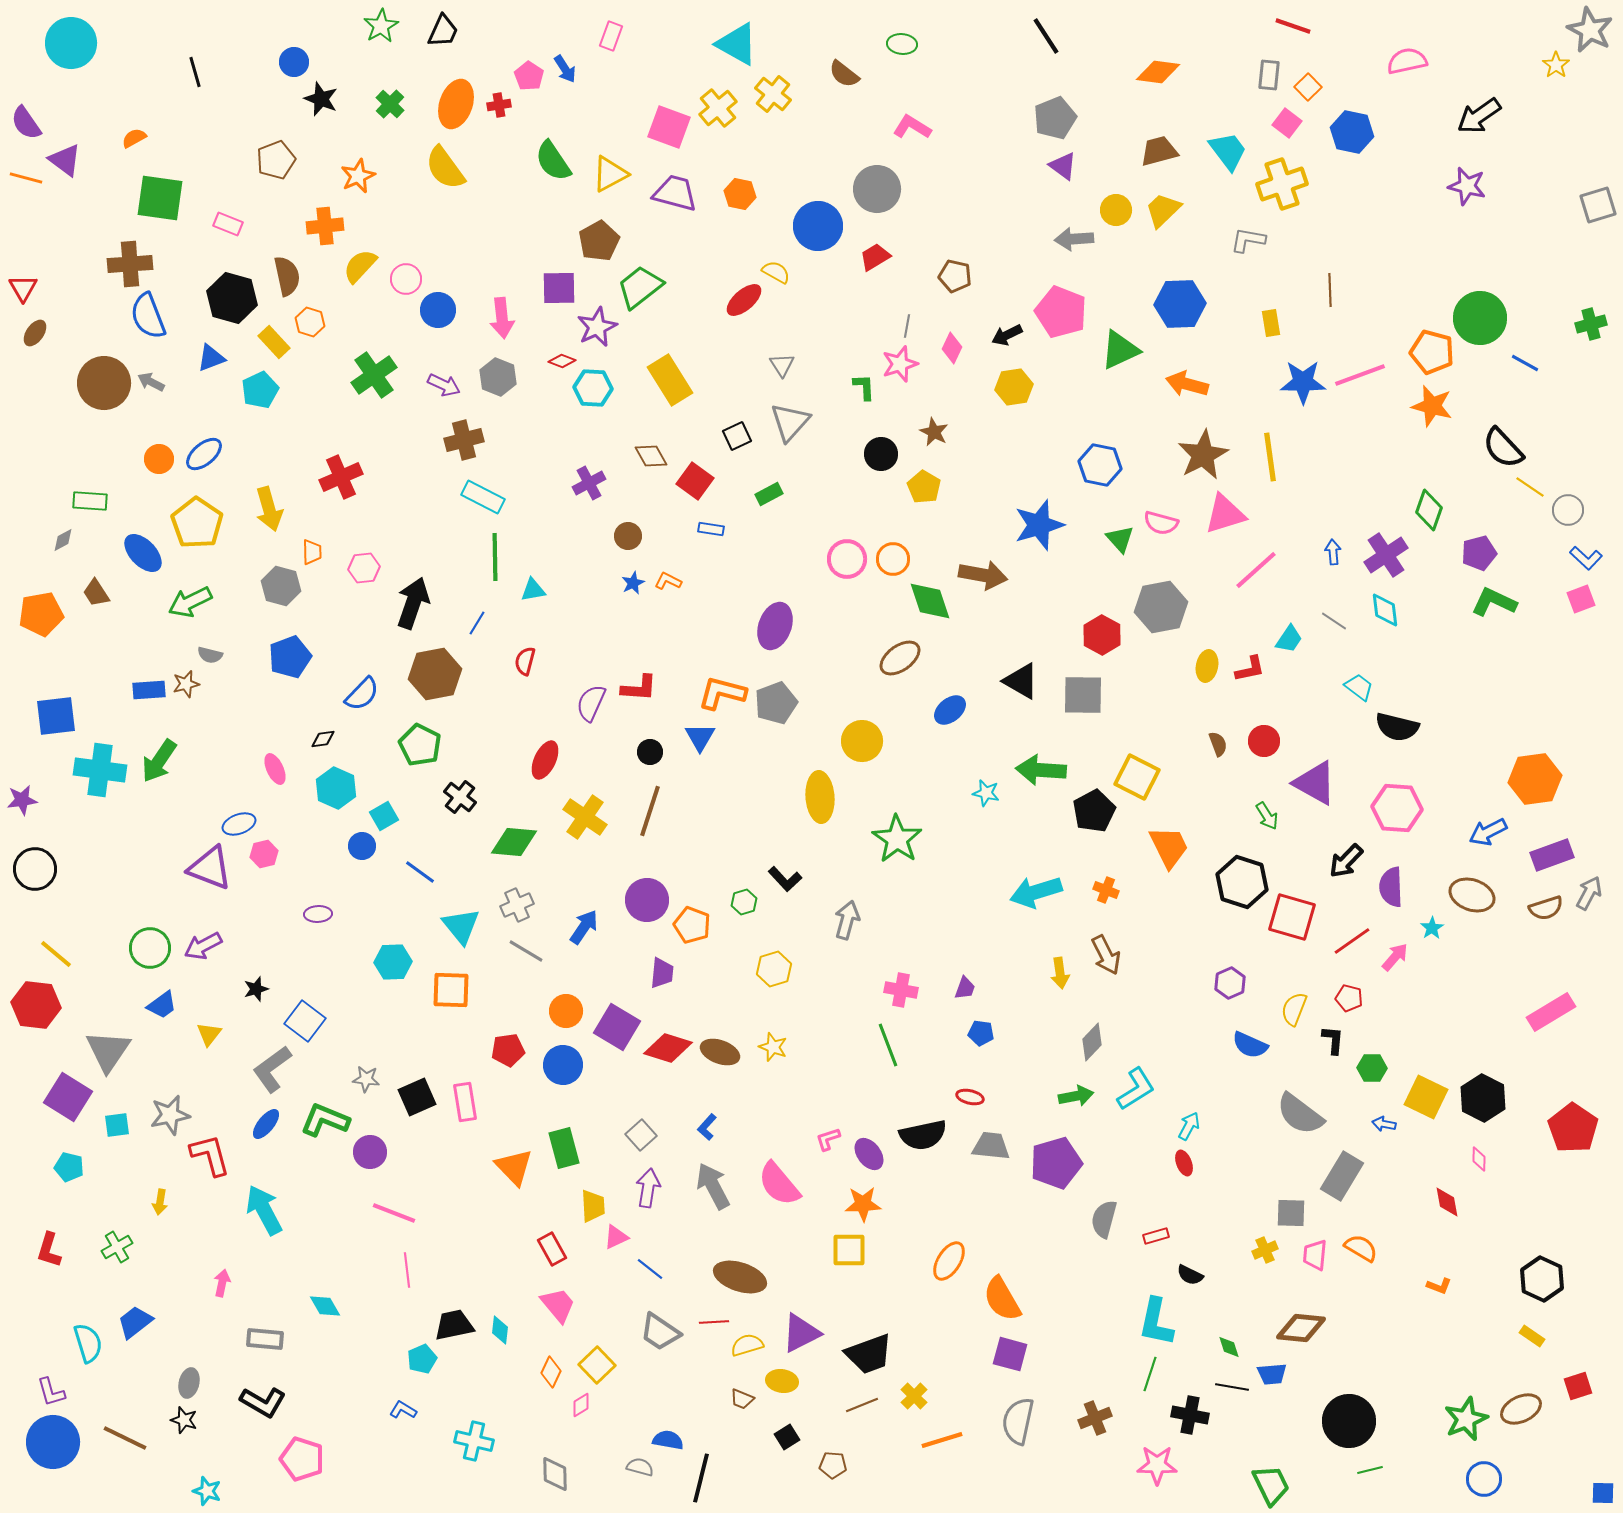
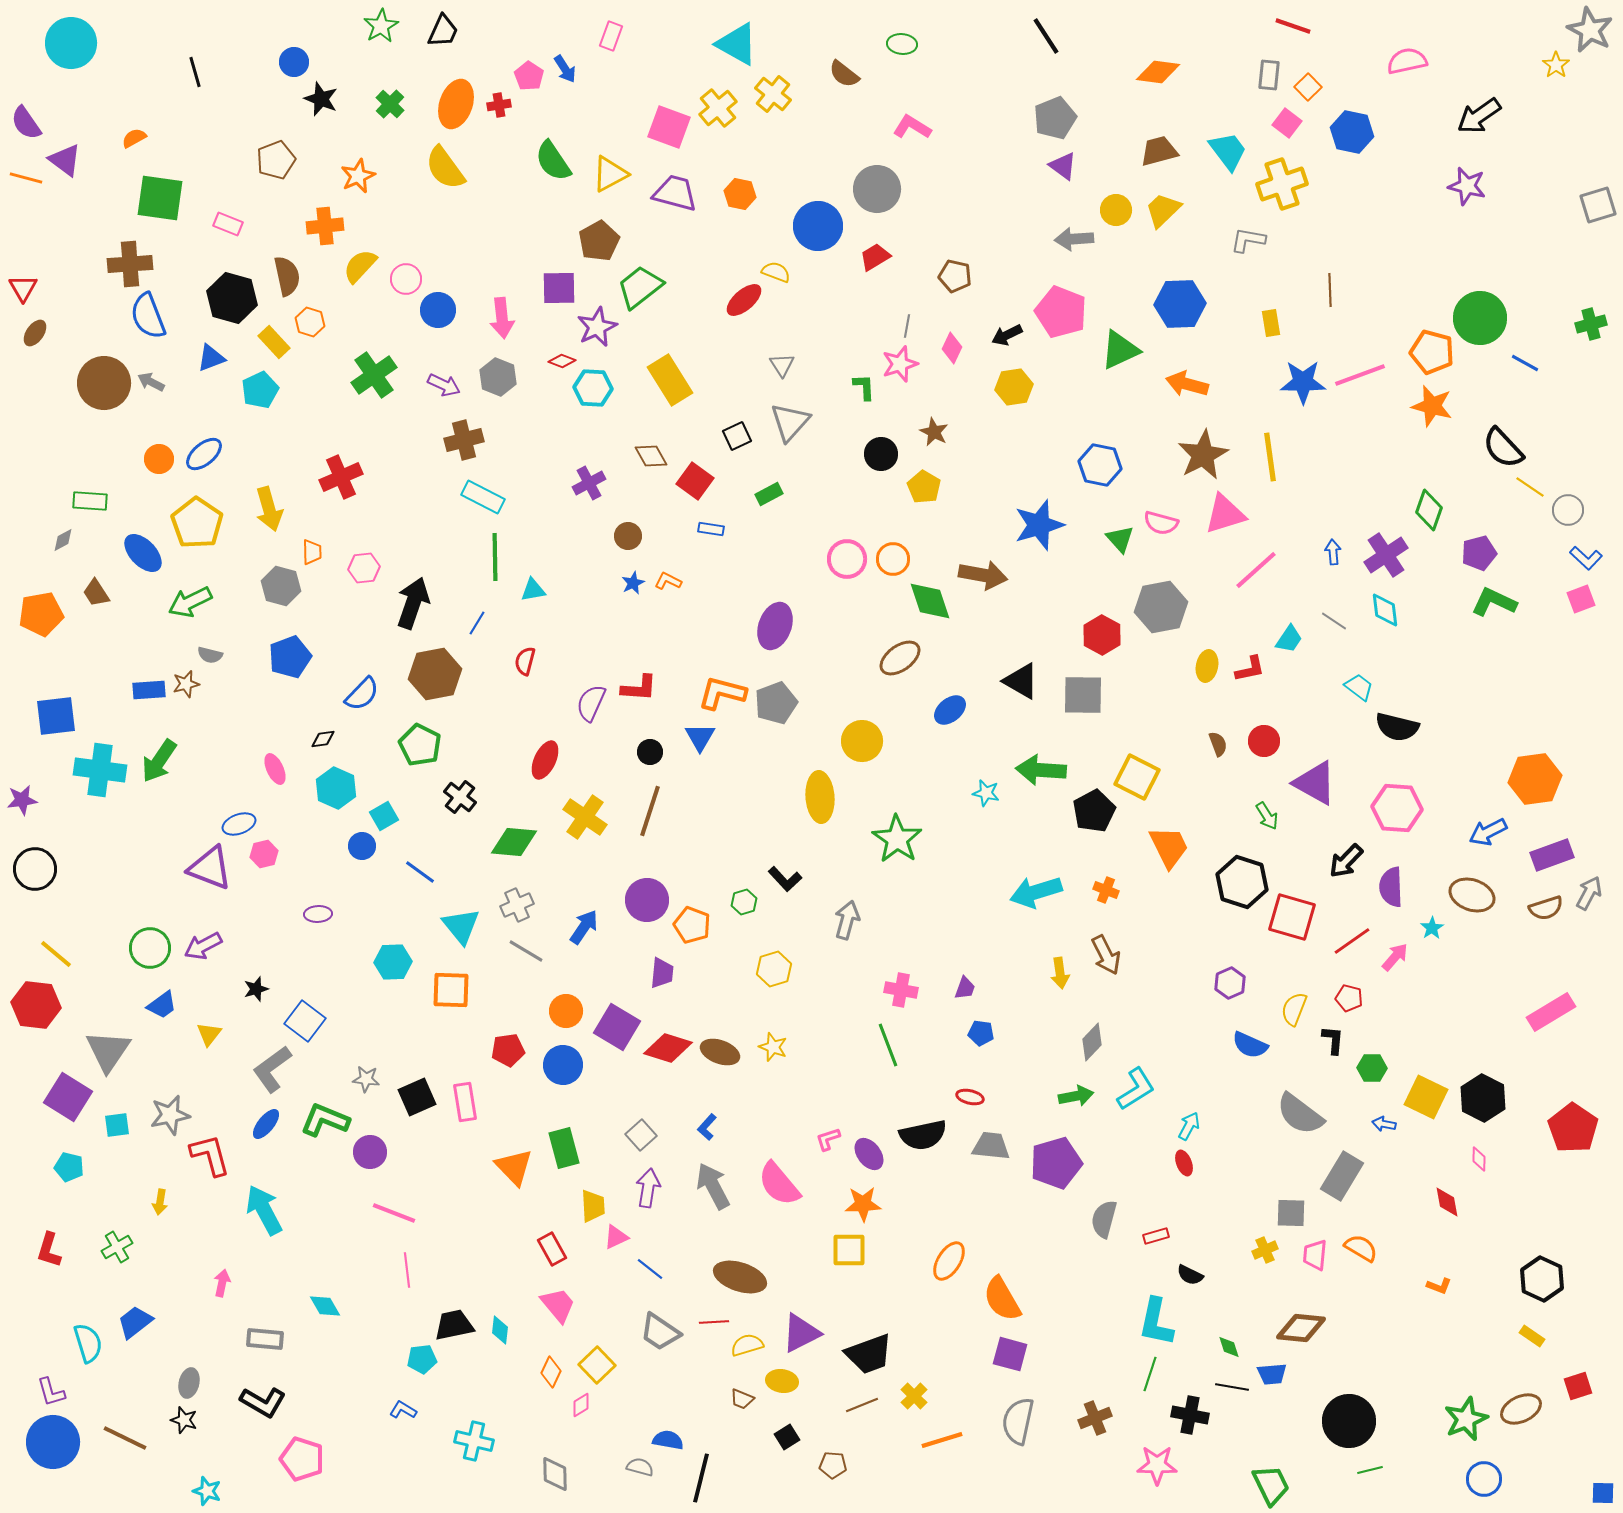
yellow semicircle at (776, 272): rotated 8 degrees counterclockwise
cyan pentagon at (422, 1359): rotated 16 degrees clockwise
